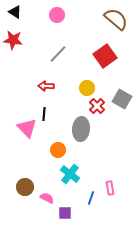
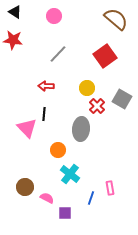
pink circle: moved 3 px left, 1 px down
